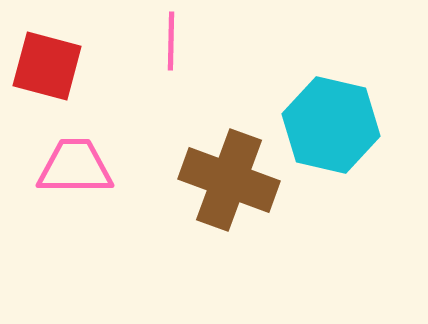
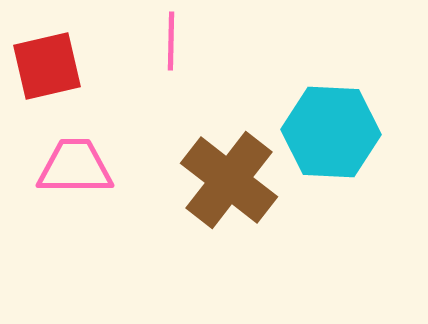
red square: rotated 28 degrees counterclockwise
cyan hexagon: moved 7 px down; rotated 10 degrees counterclockwise
brown cross: rotated 18 degrees clockwise
